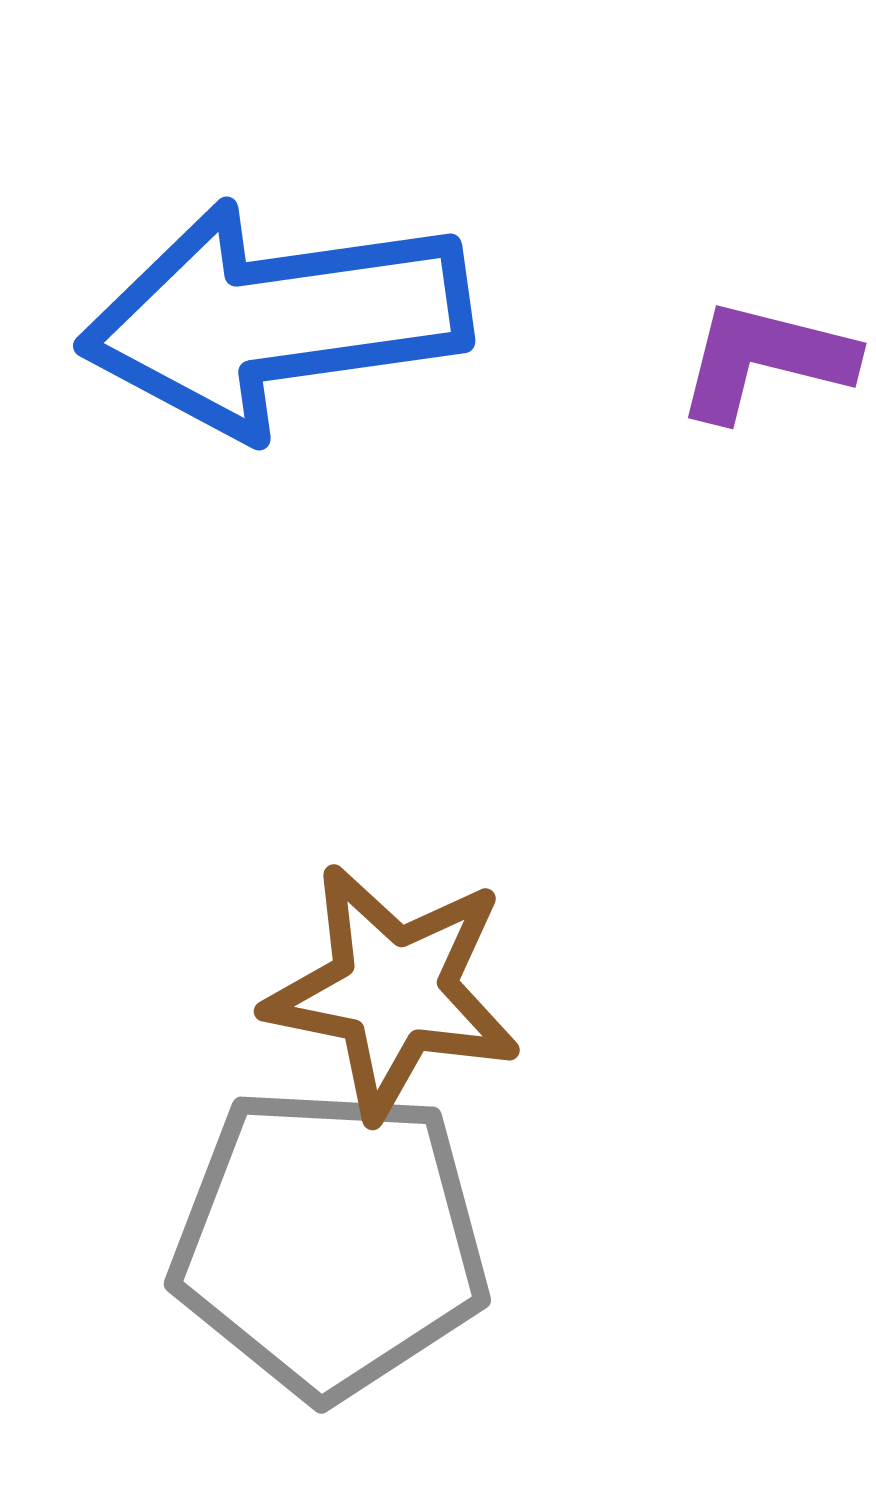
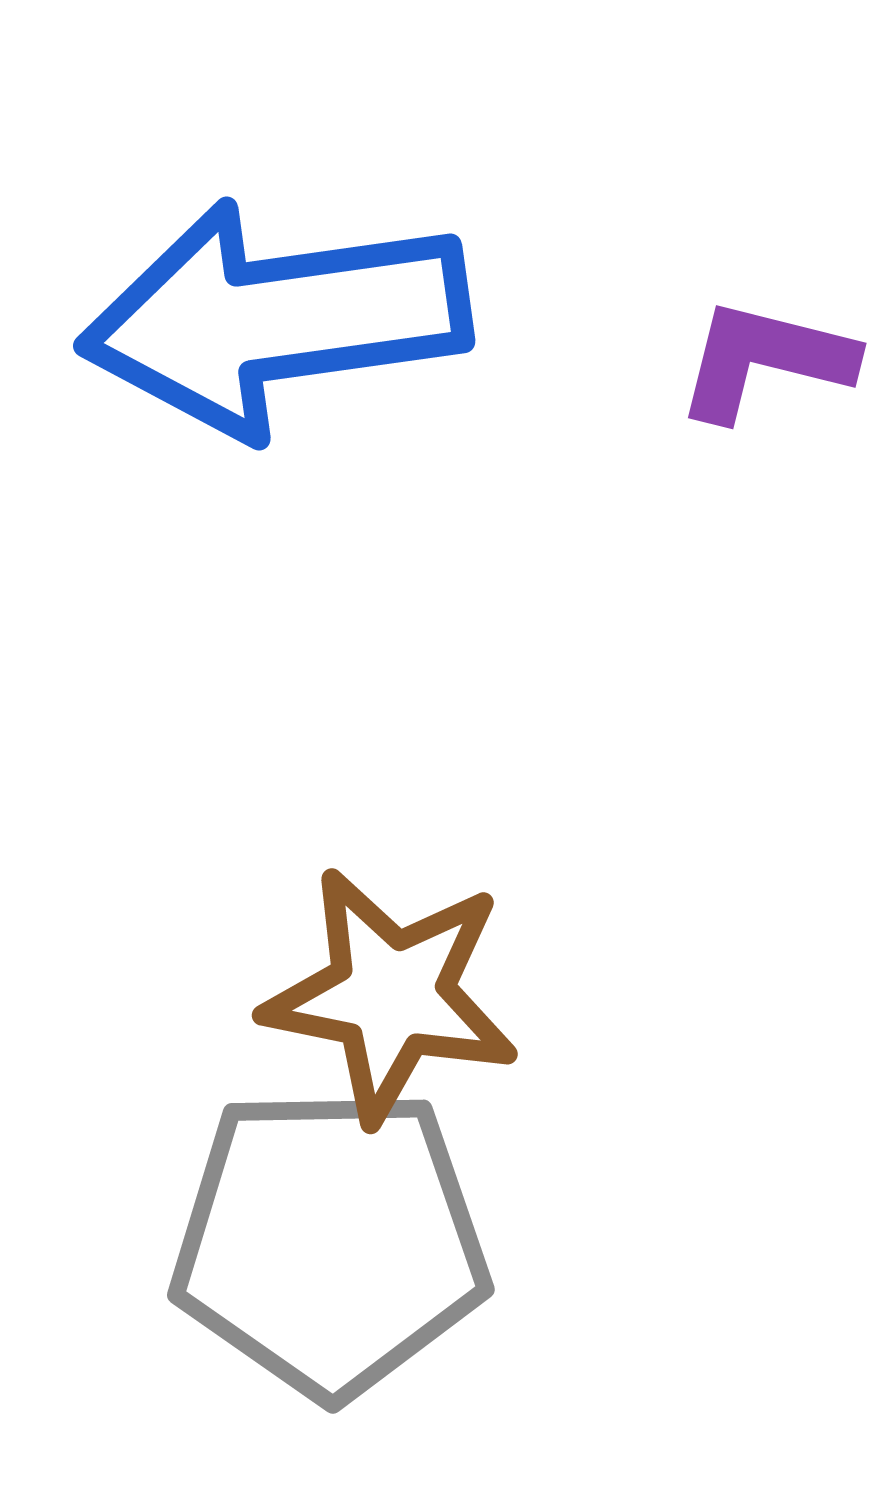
brown star: moved 2 px left, 4 px down
gray pentagon: rotated 4 degrees counterclockwise
